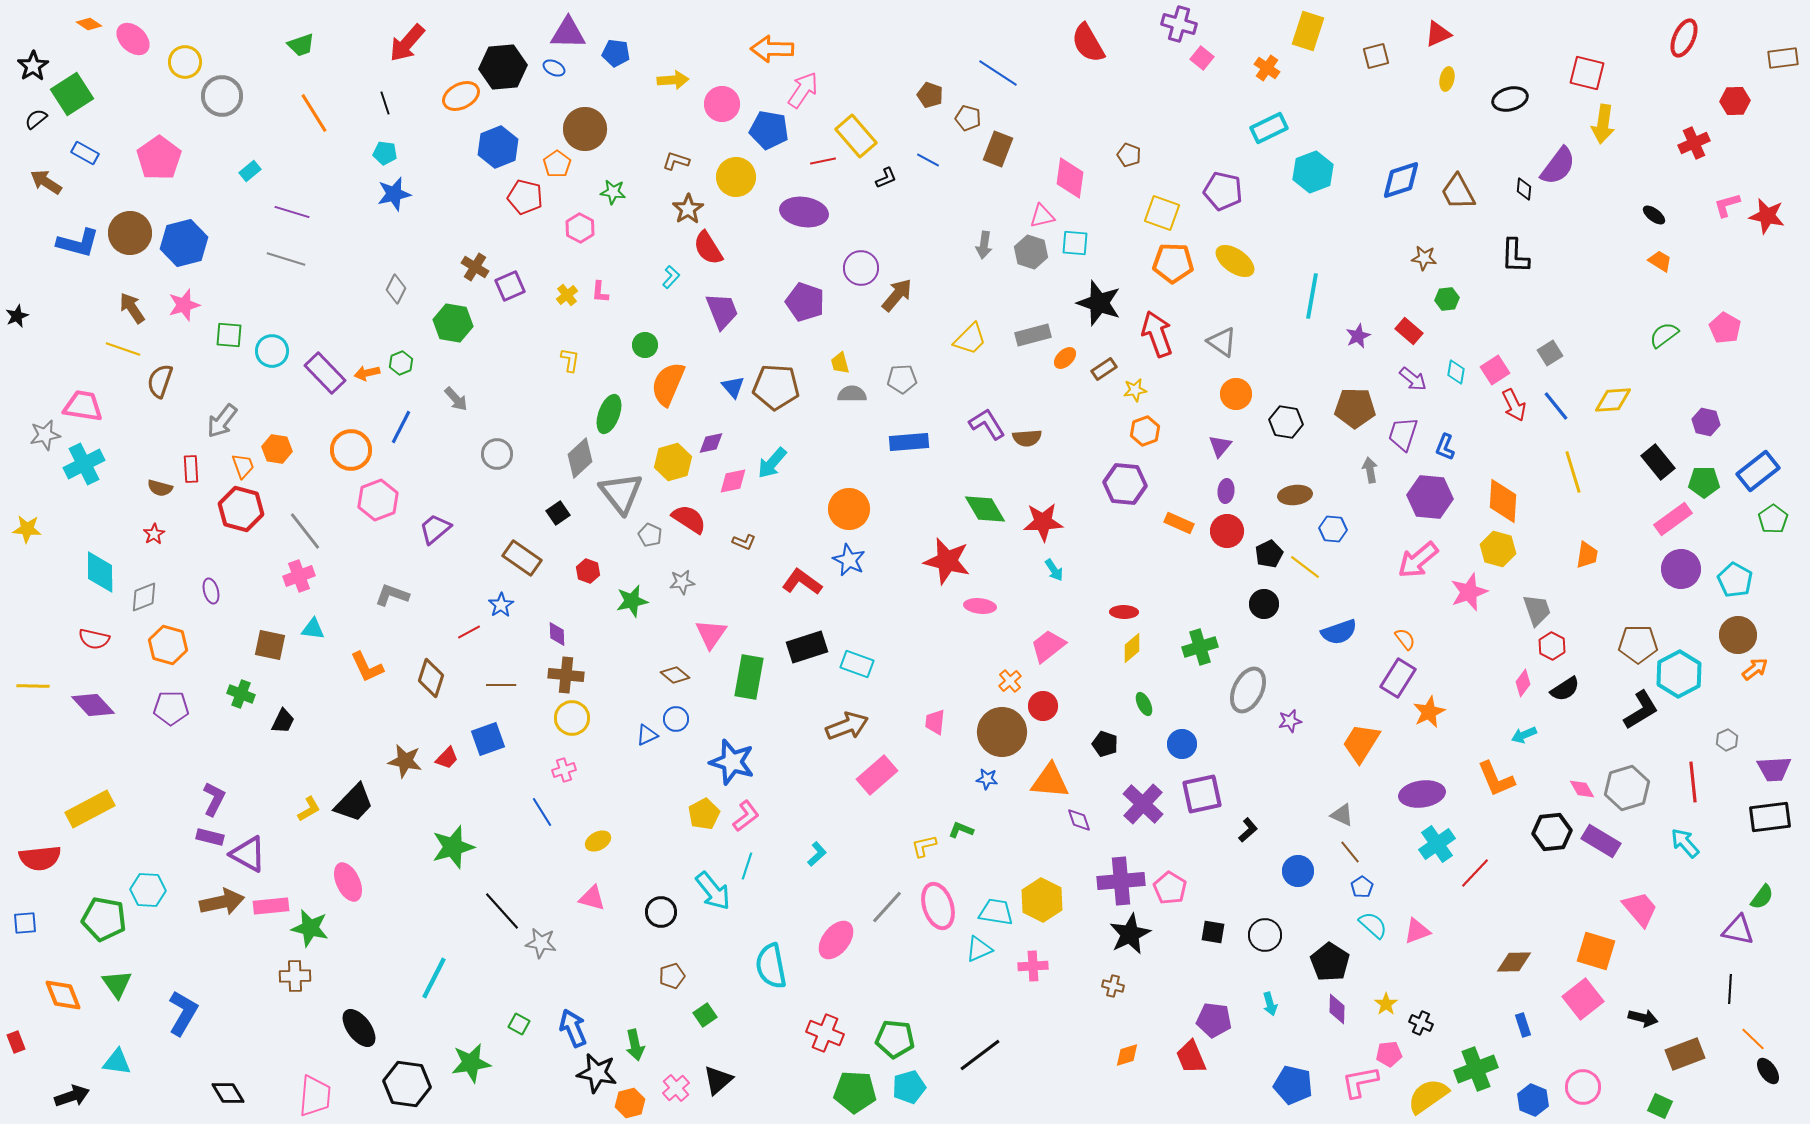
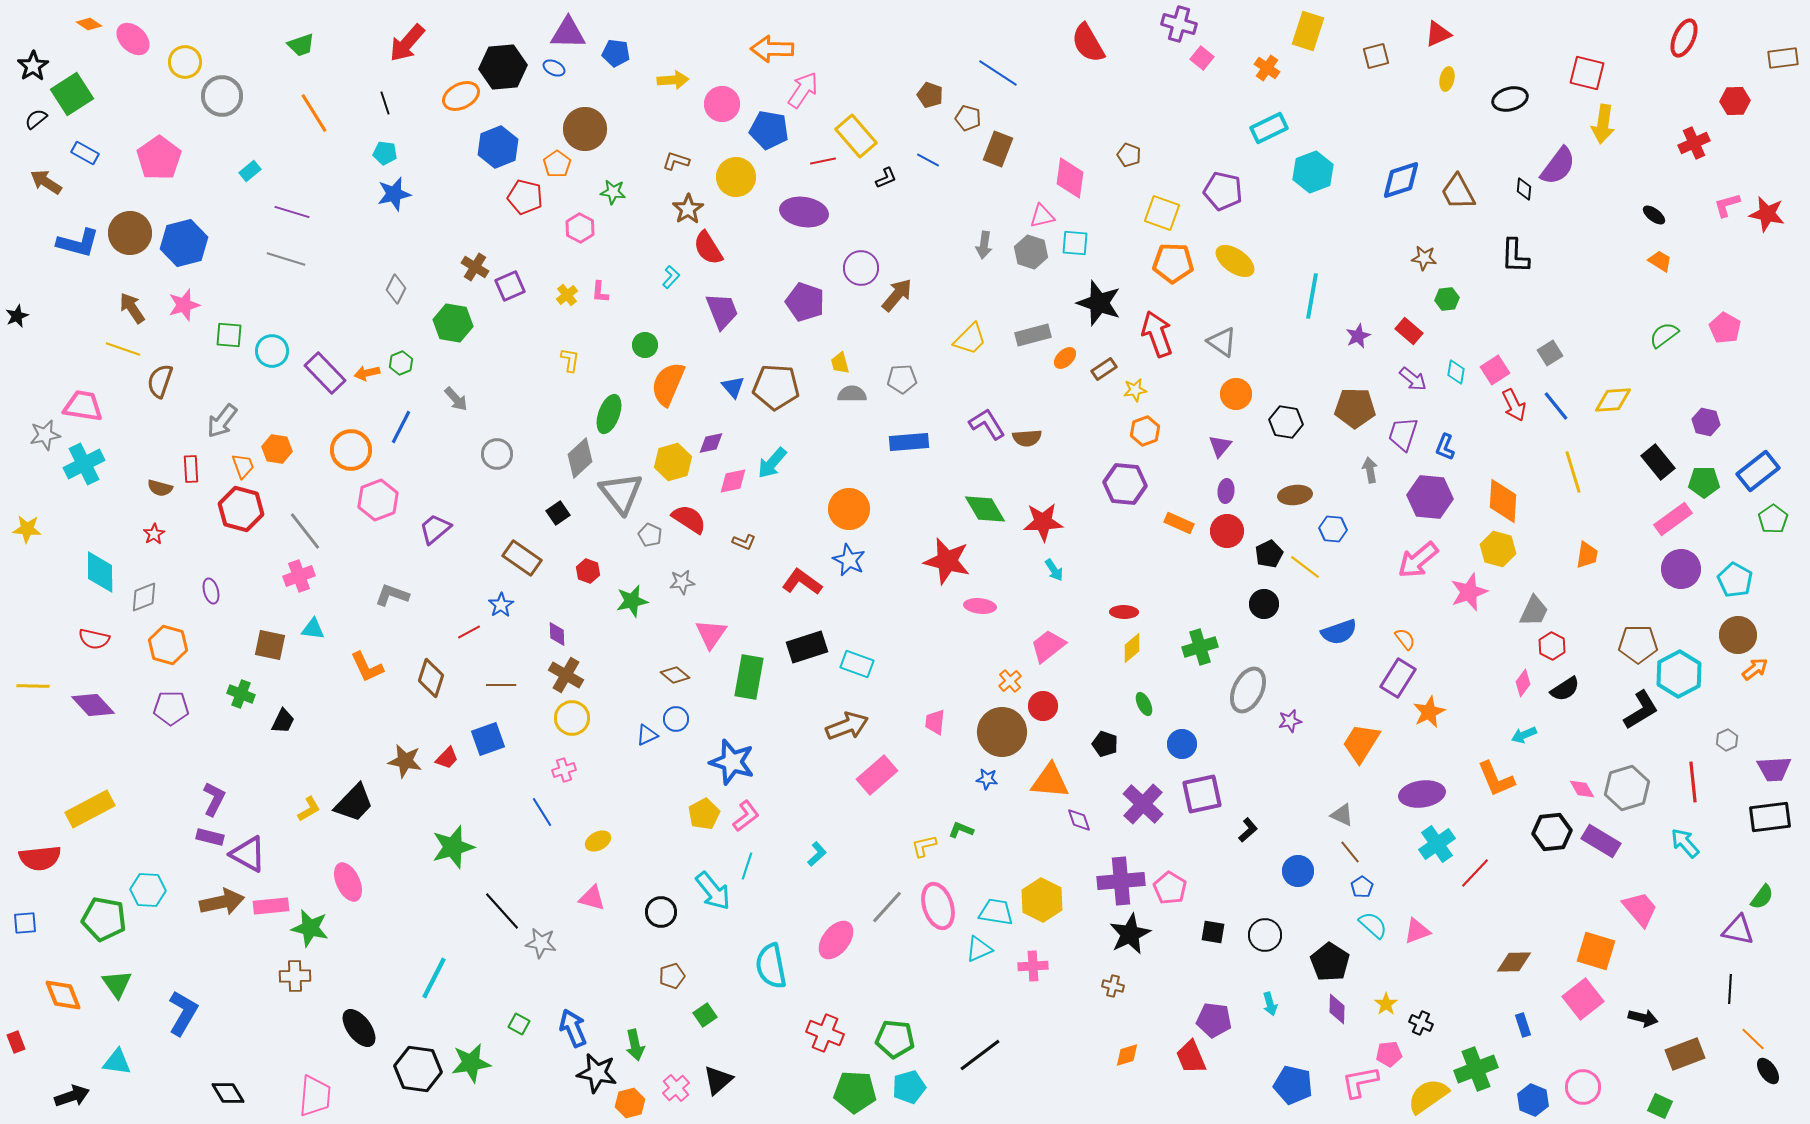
red star at (1767, 216): moved 2 px up
gray trapezoid at (1537, 610): moved 3 px left, 1 px down; rotated 44 degrees clockwise
brown cross at (566, 675): rotated 24 degrees clockwise
black hexagon at (407, 1084): moved 11 px right, 15 px up
